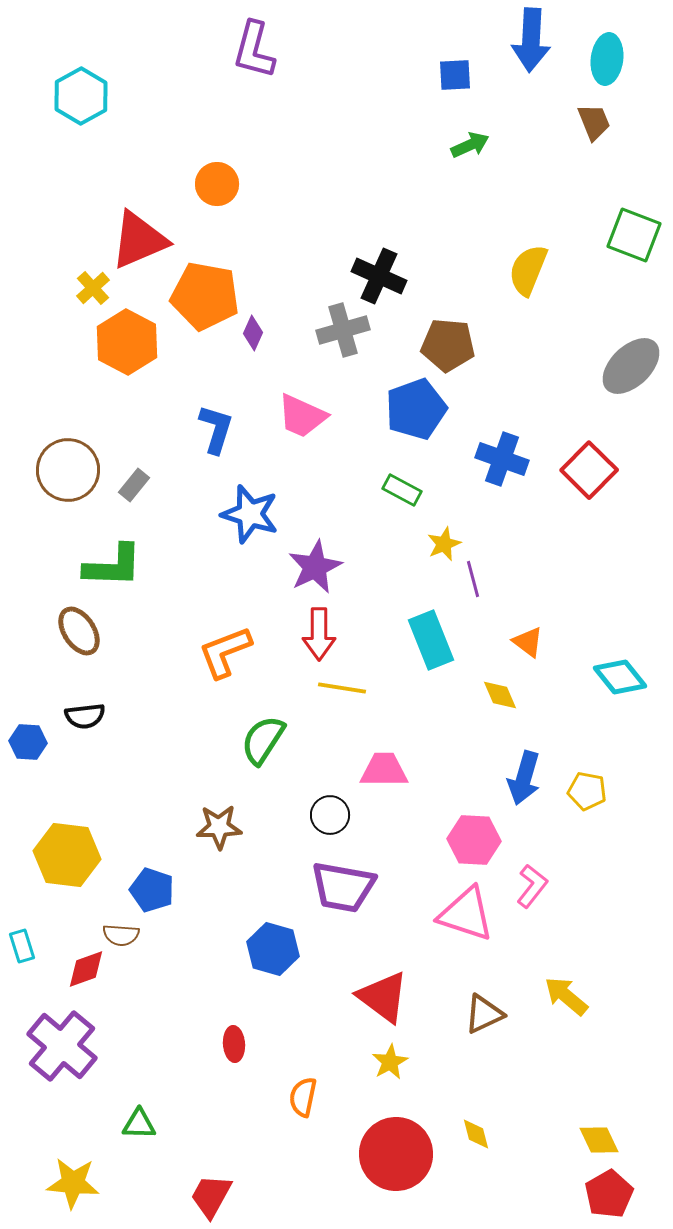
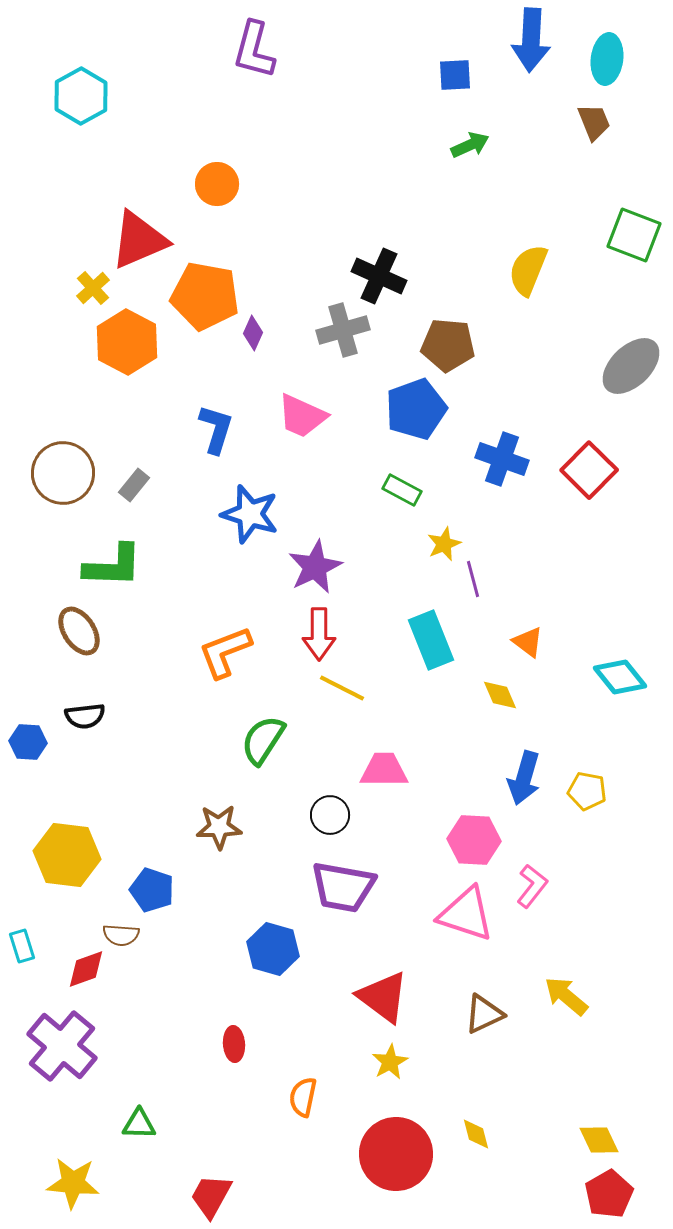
brown circle at (68, 470): moved 5 px left, 3 px down
yellow line at (342, 688): rotated 18 degrees clockwise
